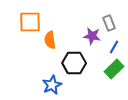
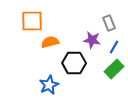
orange square: moved 2 px right, 1 px up
purple star: moved 4 px down
orange semicircle: moved 2 px down; rotated 84 degrees clockwise
blue star: moved 3 px left
